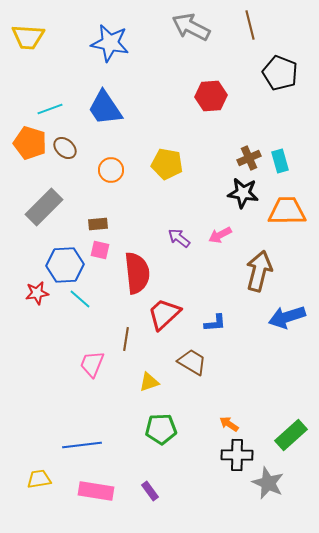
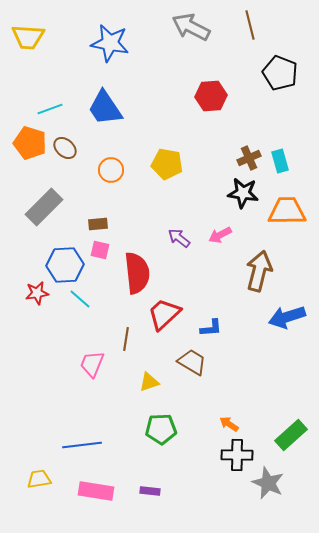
blue L-shape at (215, 323): moved 4 px left, 5 px down
purple rectangle at (150, 491): rotated 48 degrees counterclockwise
